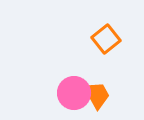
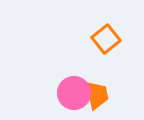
orange trapezoid: rotated 16 degrees clockwise
